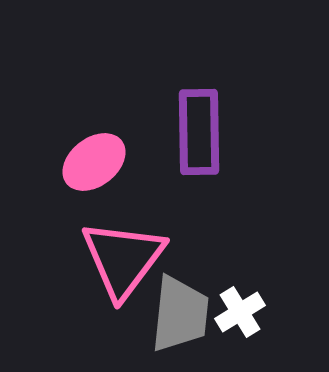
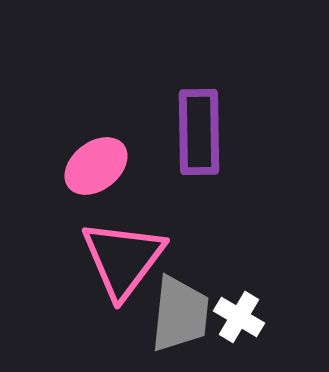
pink ellipse: moved 2 px right, 4 px down
white cross: moved 1 px left, 5 px down; rotated 27 degrees counterclockwise
